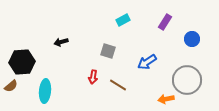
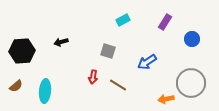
black hexagon: moved 11 px up
gray circle: moved 4 px right, 3 px down
brown semicircle: moved 5 px right
